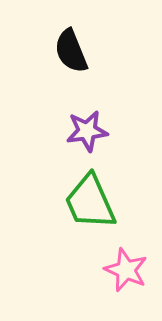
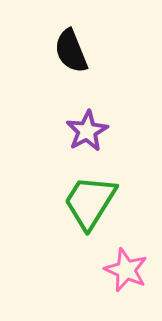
purple star: rotated 21 degrees counterclockwise
green trapezoid: rotated 56 degrees clockwise
